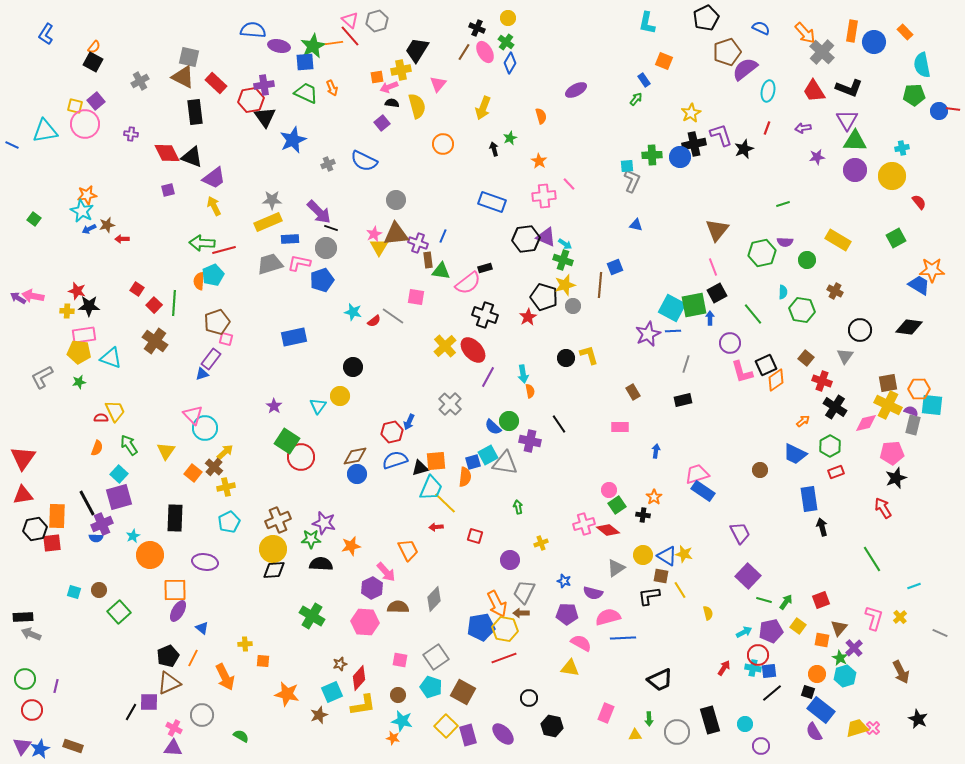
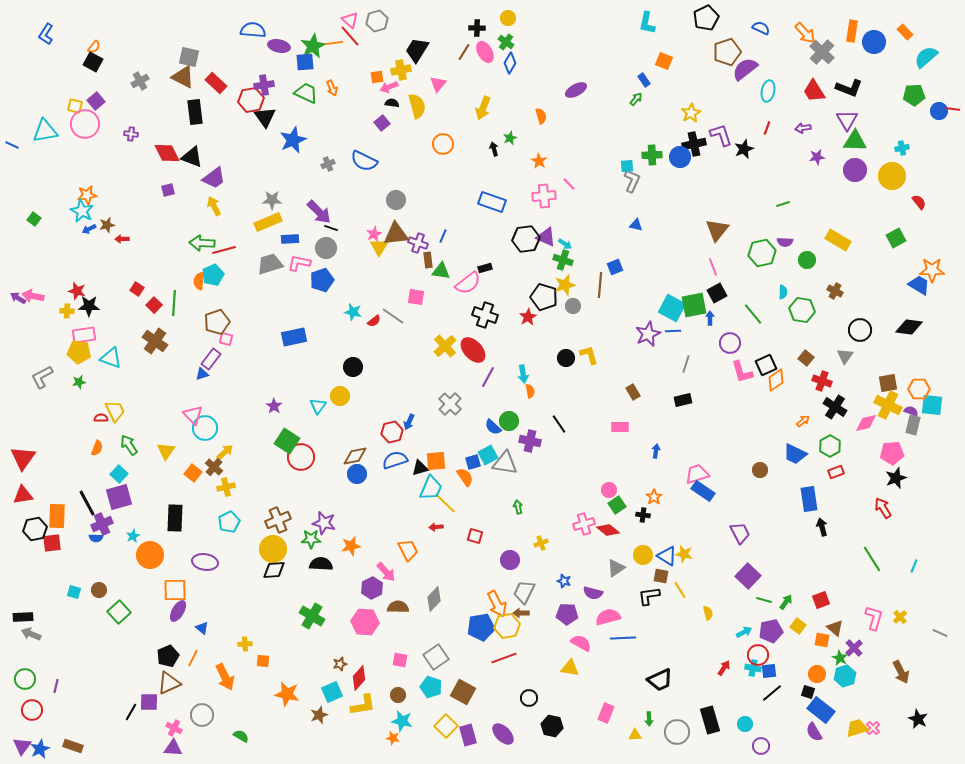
black cross at (477, 28): rotated 21 degrees counterclockwise
cyan semicircle at (922, 65): moved 4 px right, 8 px up; rotated 60 degrees clockwise
orange semicircle at (465, 477): rotated 42 degrees counterclockwise
cyan line at (914, 586): moved 20 px up; rotated 48 degrees counterclockwise
brown triangle at (839, 628): moved 4 px left; rotated 30 degrees counterclockwise
yellow hexagon at (505, 629): moved 2 px right, 3 px up; rotated 20 degrees counterclockwise
